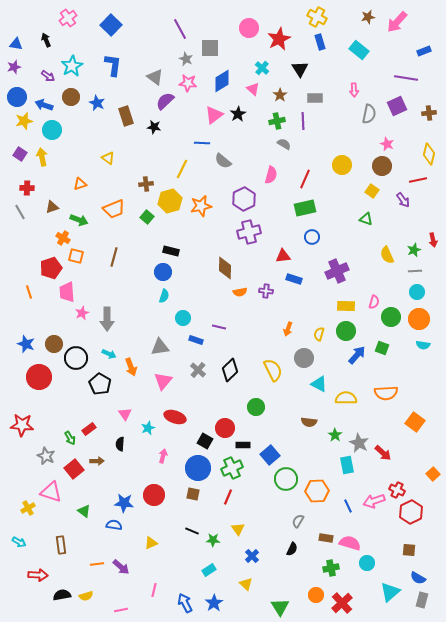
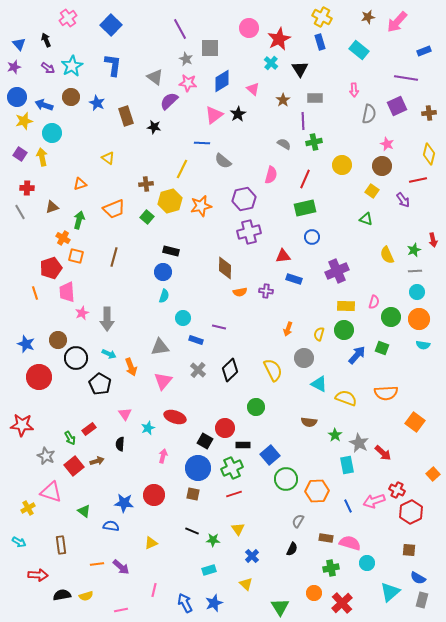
yellow cross at (317, 17): moved 5 px right
blue triangle at (16, 44): moved 3 px right; rotated 40 degrees clockwise
cyan cross at (262, 68): moved 9 px right, 5 px up
purple arrow at (48, 76): moved 8 px up
brown star at (280, 95): moved 3 px right, 5 px down
purple semicircle at (165, 101): moved 4 px right
green cross at (277, 121): moved 37 px right, 21 px down
cyan circle at (52, 130): moved 3 px down
purple hexagon at (244, 199): rotated 15 degrees clockwise
green arrow at (79, 220): rotated 96 degrees counterclockwise
orange line at (29, 292): moved 6 px right, 1 px down
green circle at (346, 331): moved 2 px left, 1 px up
brown circle at (54, 344): moved 4 px right, 4 px up
yellow semicircle at (346, 398): rotated 20 degrees clockwise
brown arrow at (97, 461): rotated 16 degrees counterclockwise
red square at (74, 469): moved 3 px up
red line at (228, 497): moved 6 px right, 3 px up; rotated 49 degrees clockwise
blue semicircle at (114, 525): moved 3 px left, 1 px down
cyan rectangle at (209, 570): rotated 16 degrees clockwise
orange circle at (316, 595): moved 2 px left, 2 px up
blue star at (214, 603): rotated 12 degrees clockwise
